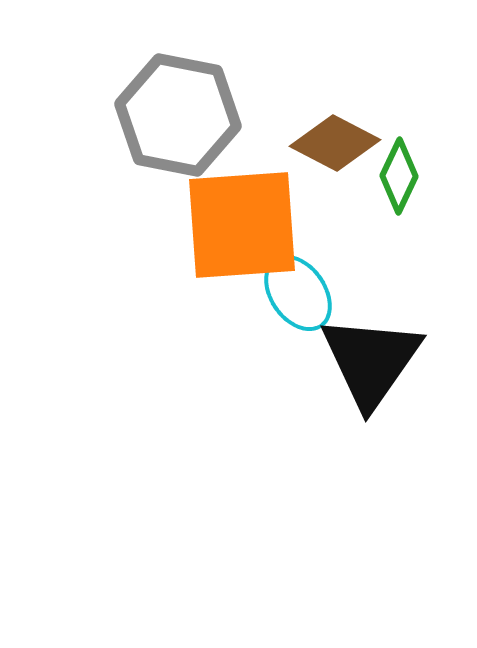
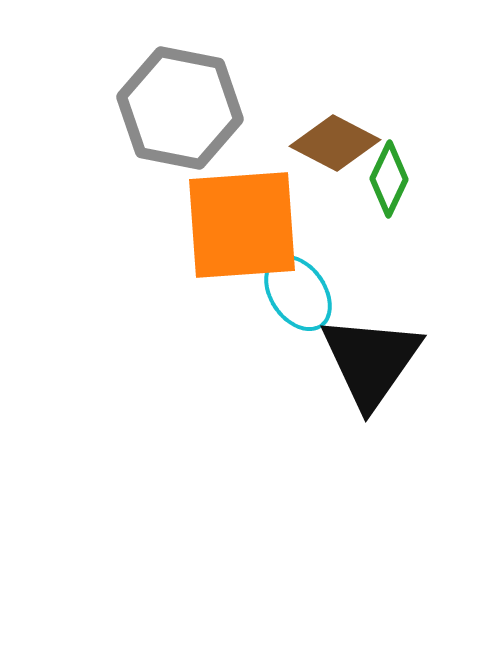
gray hexagon: moved 2 px right, 7 px up
green diamond: moved 10 px left, 3 px down
